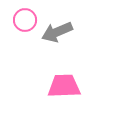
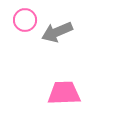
pink trapezoid: moved 7 px down
